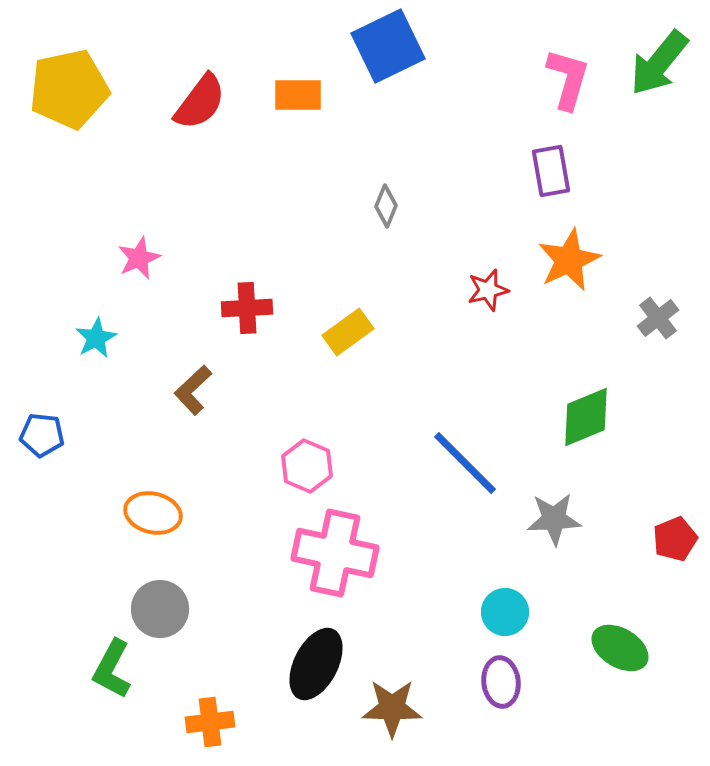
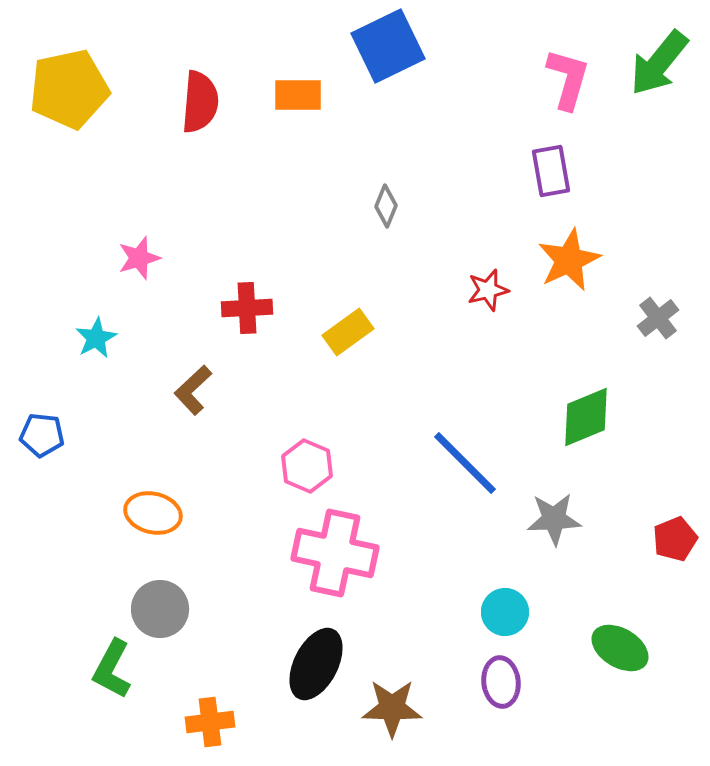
red semicircle: rotated 32 degrees counterclockwise
pink star: rotated 6 degrees clockwise
